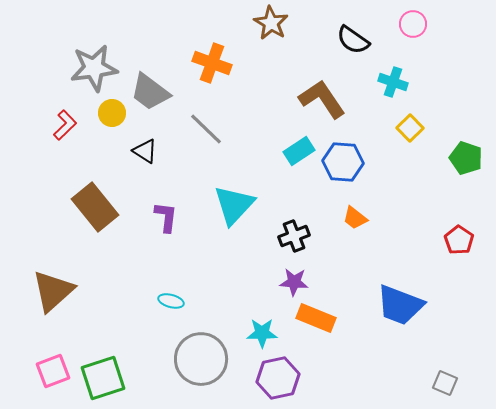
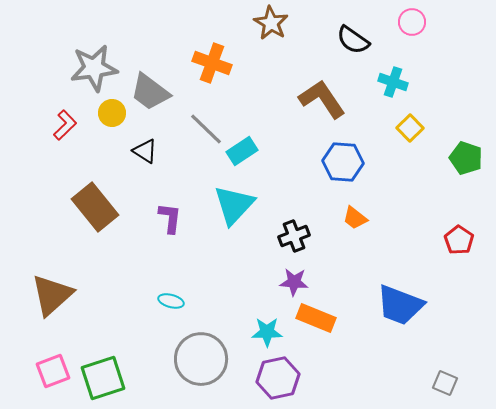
pink circle: moved 1 px left, 2 px up
cyan rectangle: moved 57 px left
purple L-shape: moved 4 px right, 1 px down
brown triangle: moved 1 px left, 4 px down
cyan star: moved 5 px right, 1 px up
